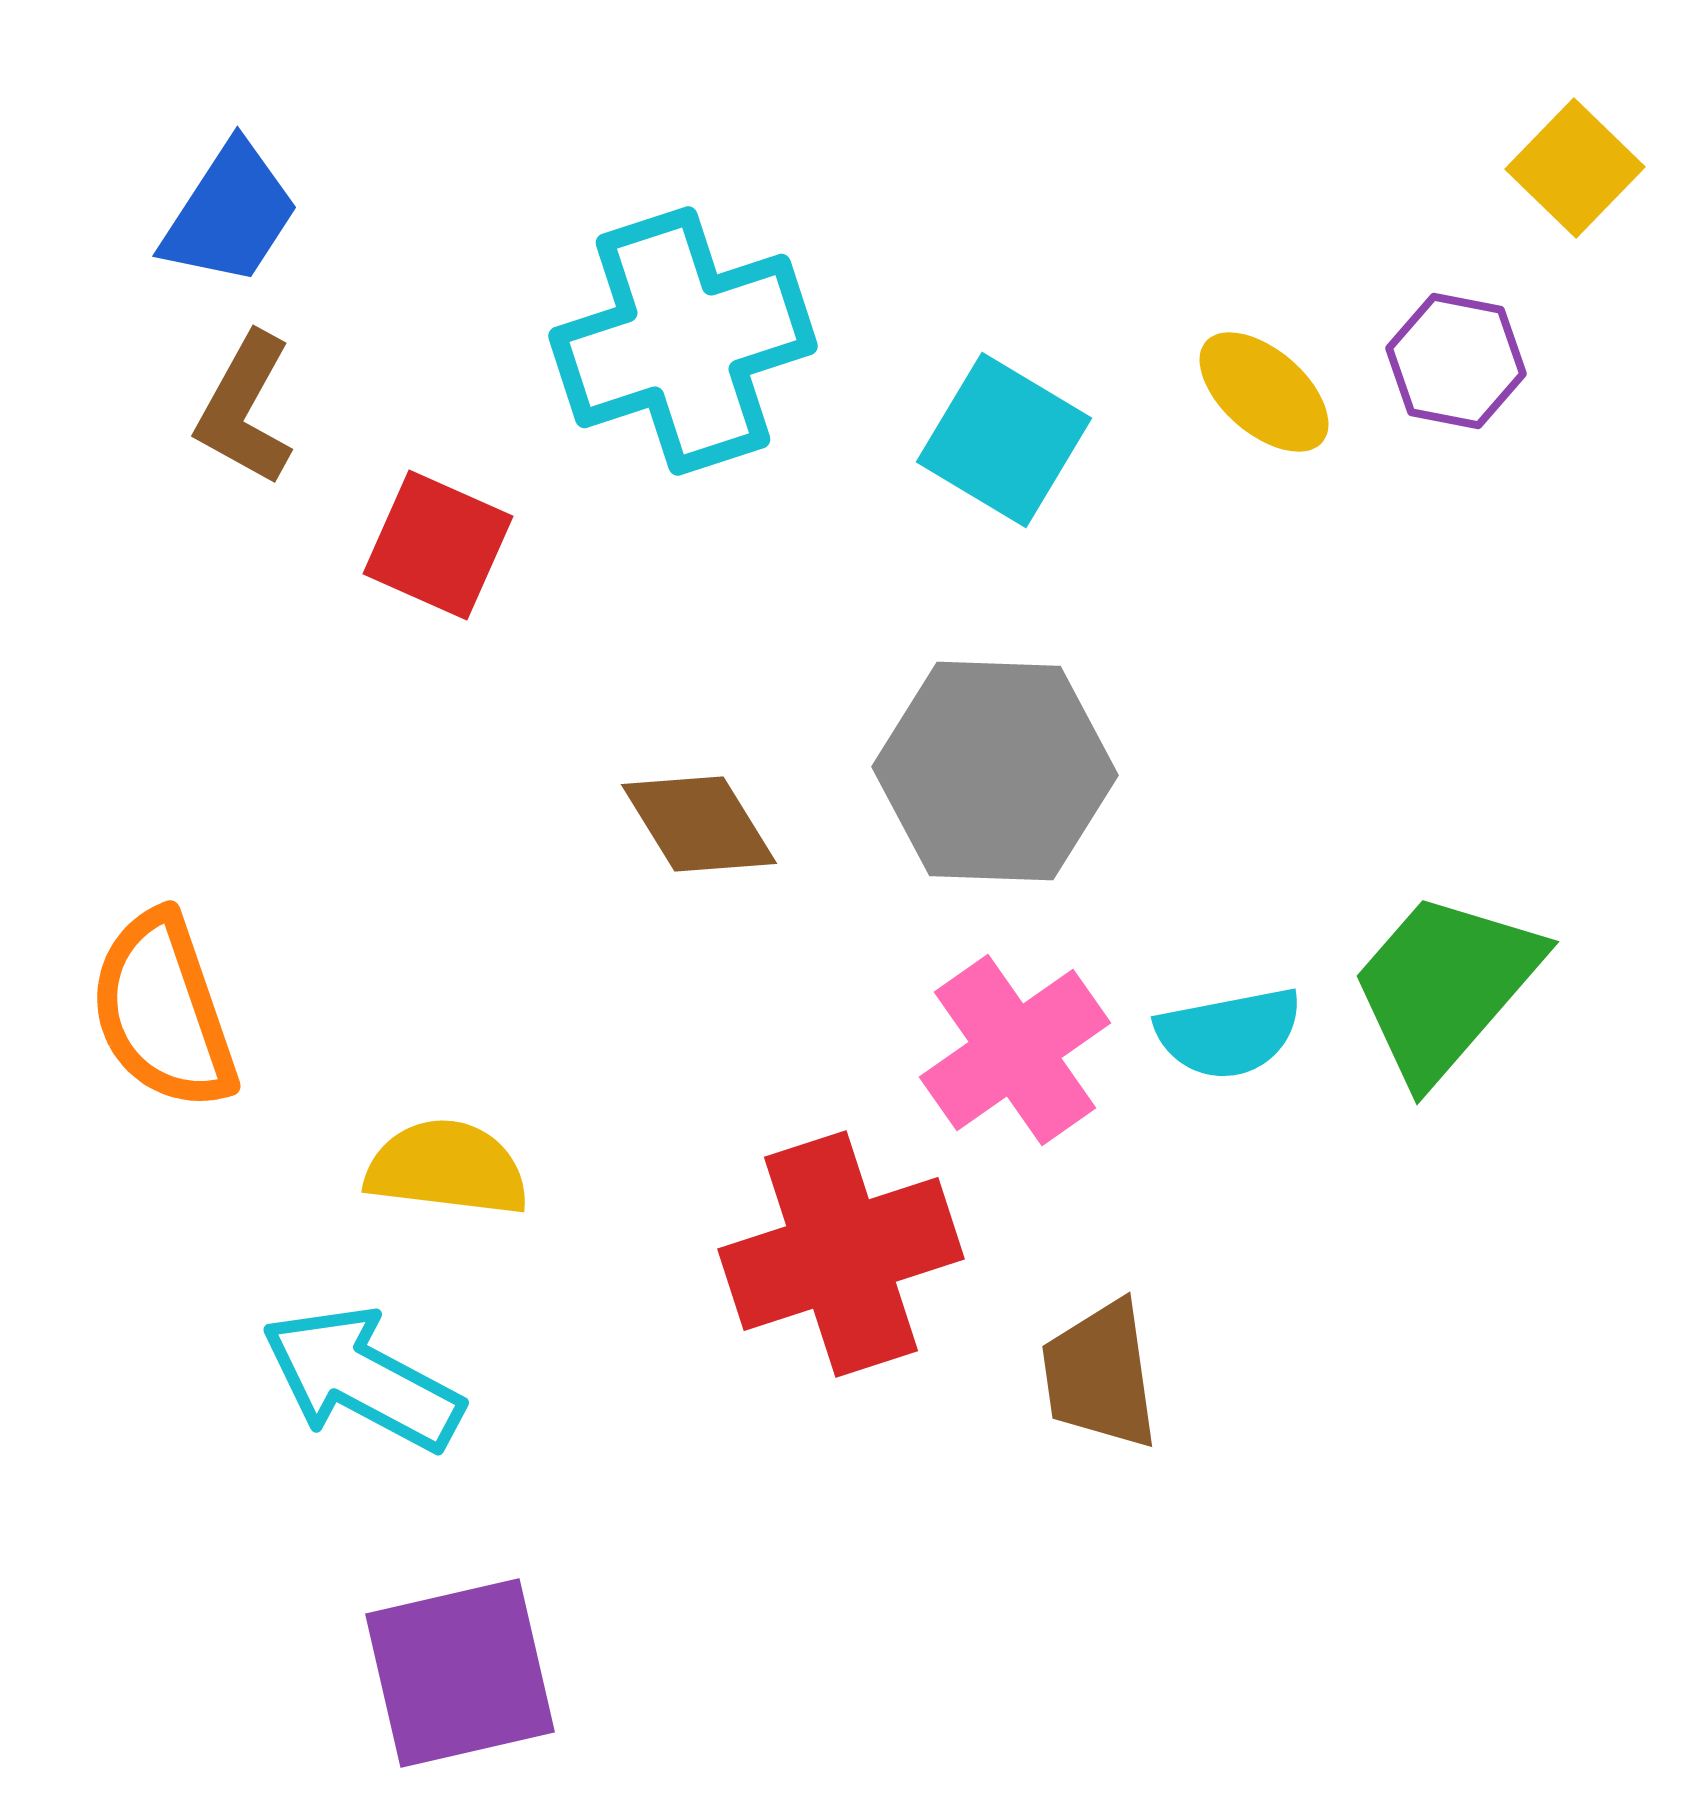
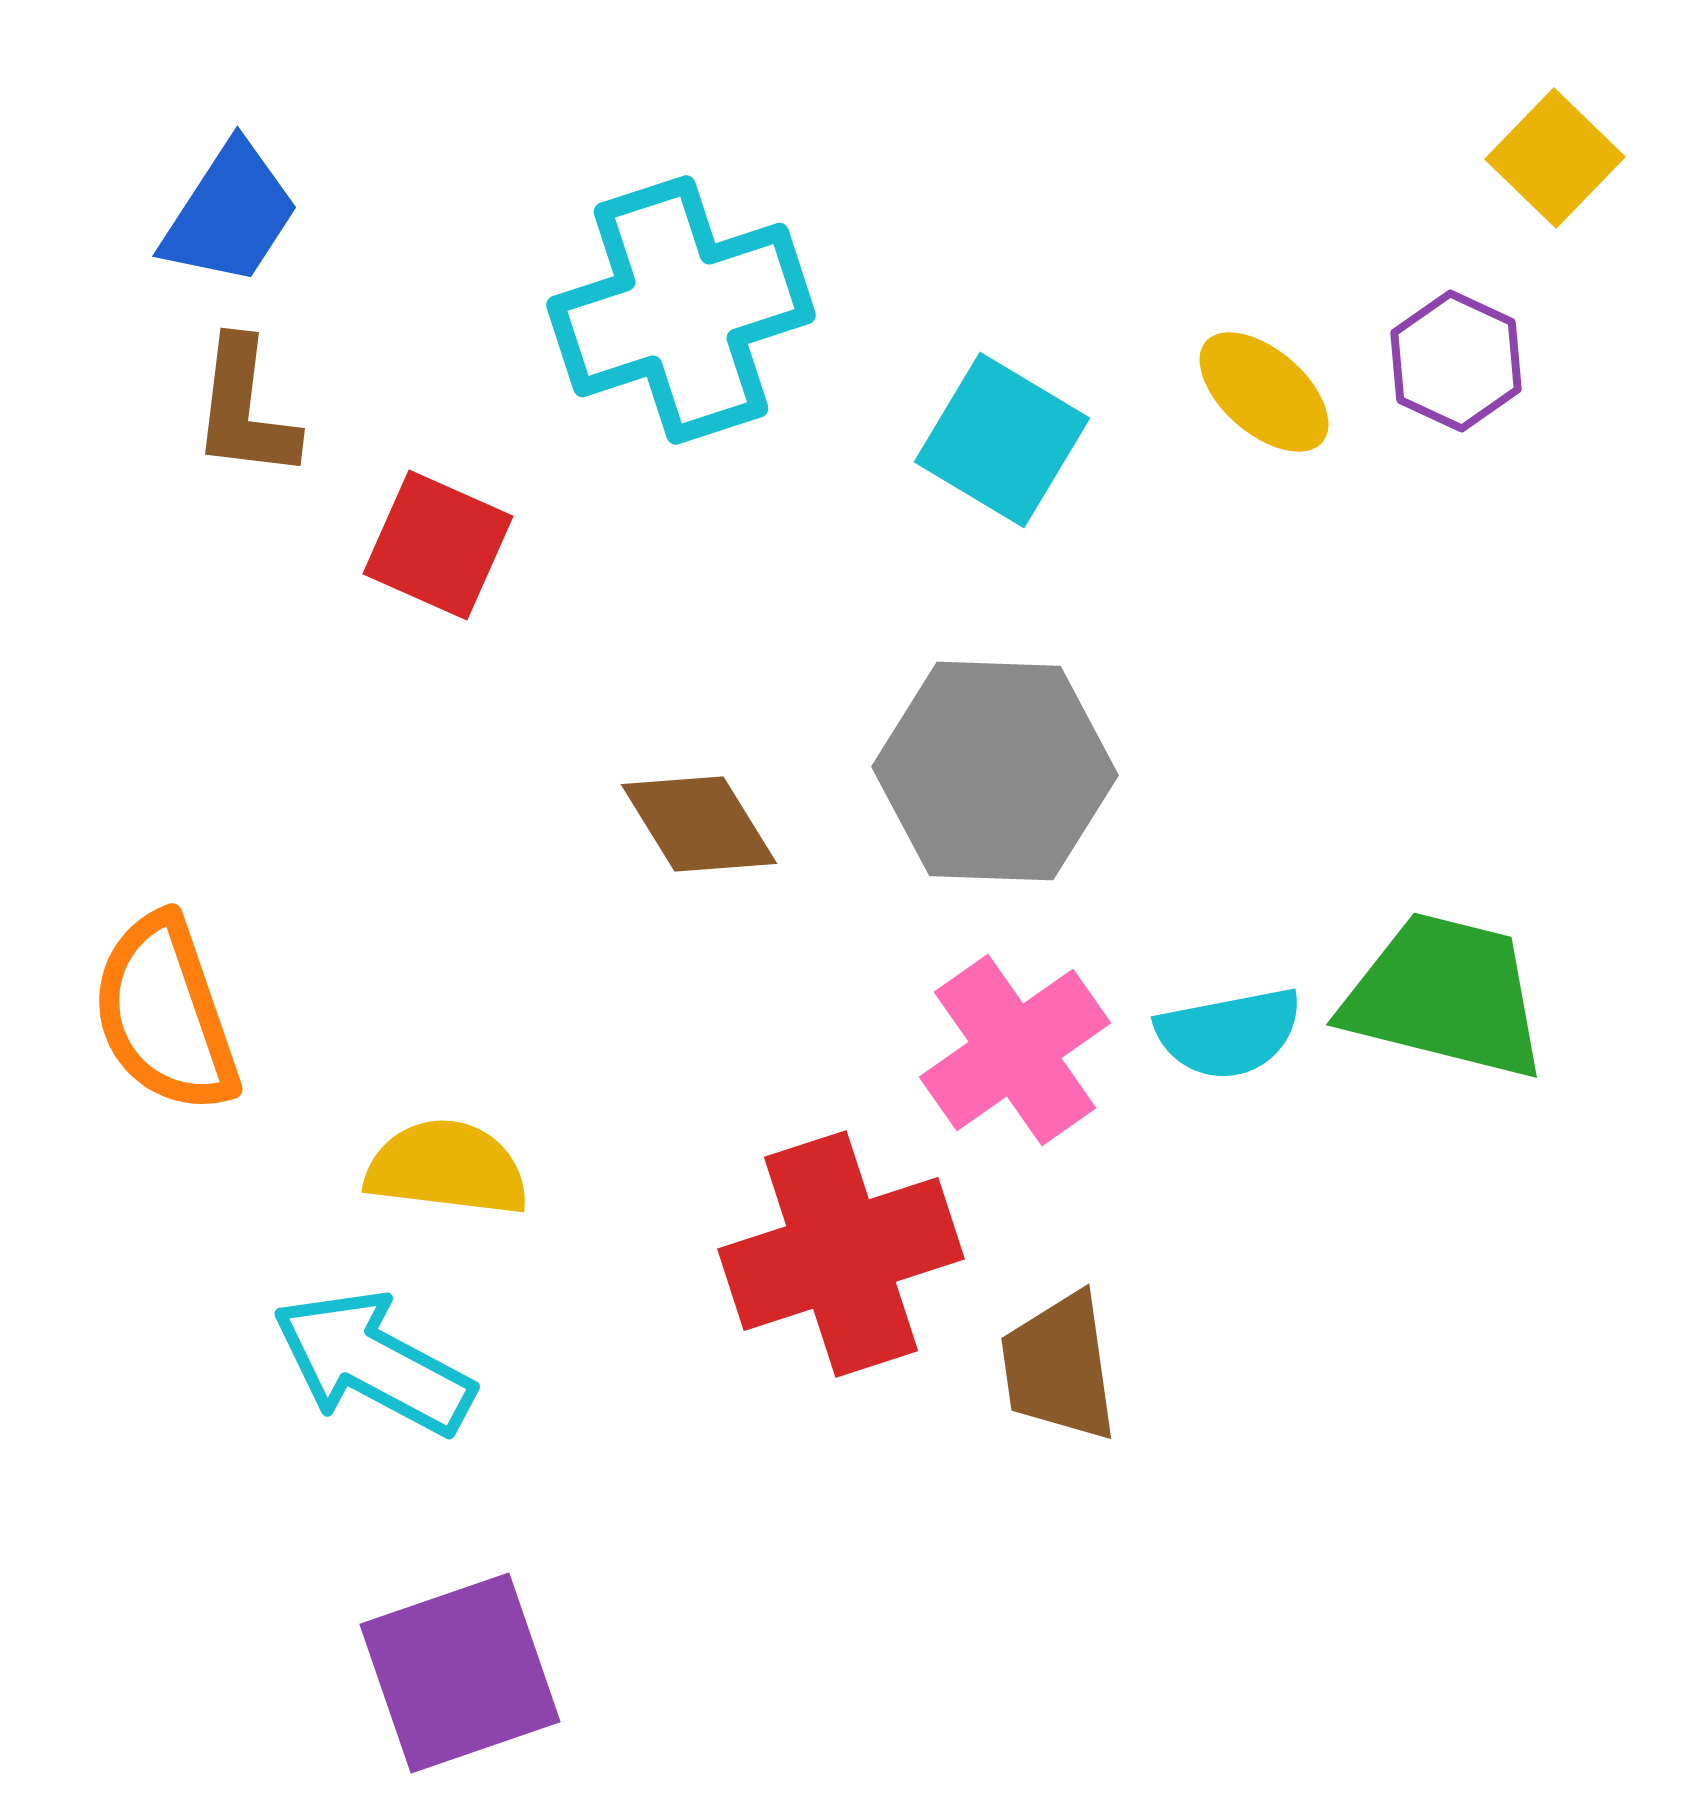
yellow square: moved 20 px left, 10 px up
cyan cross: moved 2 px left, 31 px up
purple hexagon: rotated 14 degrees clockwise
brown L-shape: rotated 22 degrees counterclockwise
cyan square: moved 2 px left
green trapezoid: moved 10 px down; rotated 63 degrees clockwise
orange semicircle: moved 2 px right, 3 px down
brown trapezoid: moved 41 px left, 8 px up
cyan arrow: moved 11 px right, 16 px up
purple square: rotated 6 degrees counterclockwise
